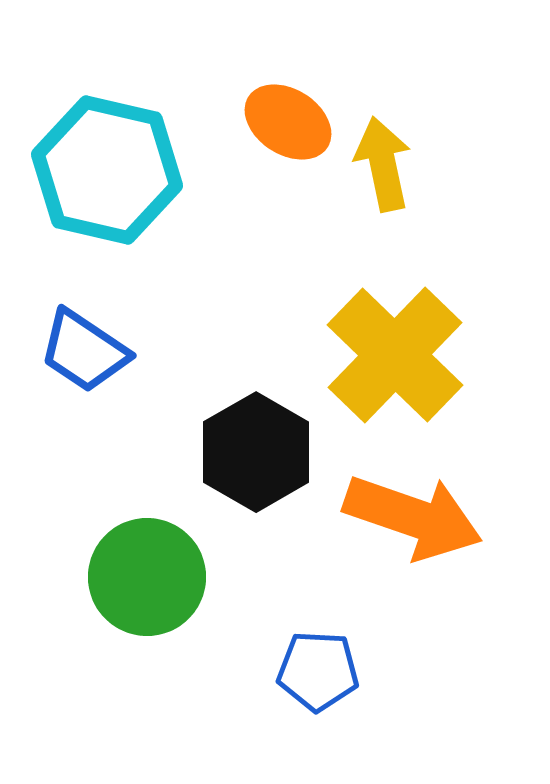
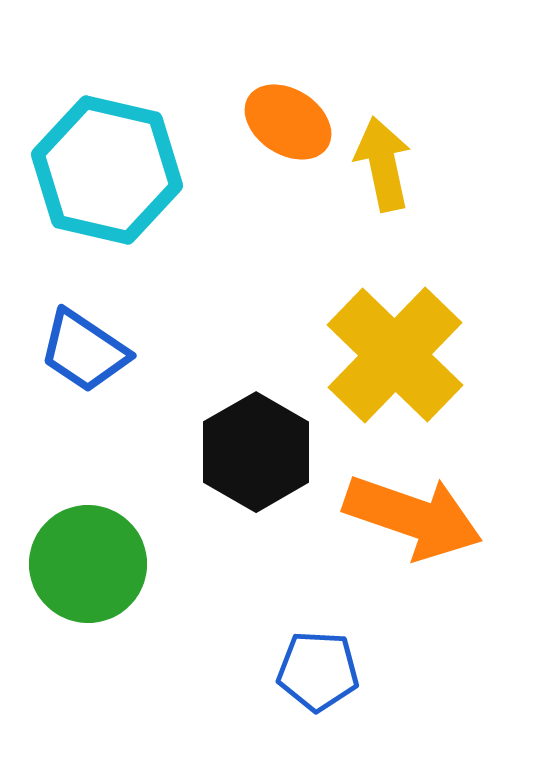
green circle: moved 59 px left, 13 px up
